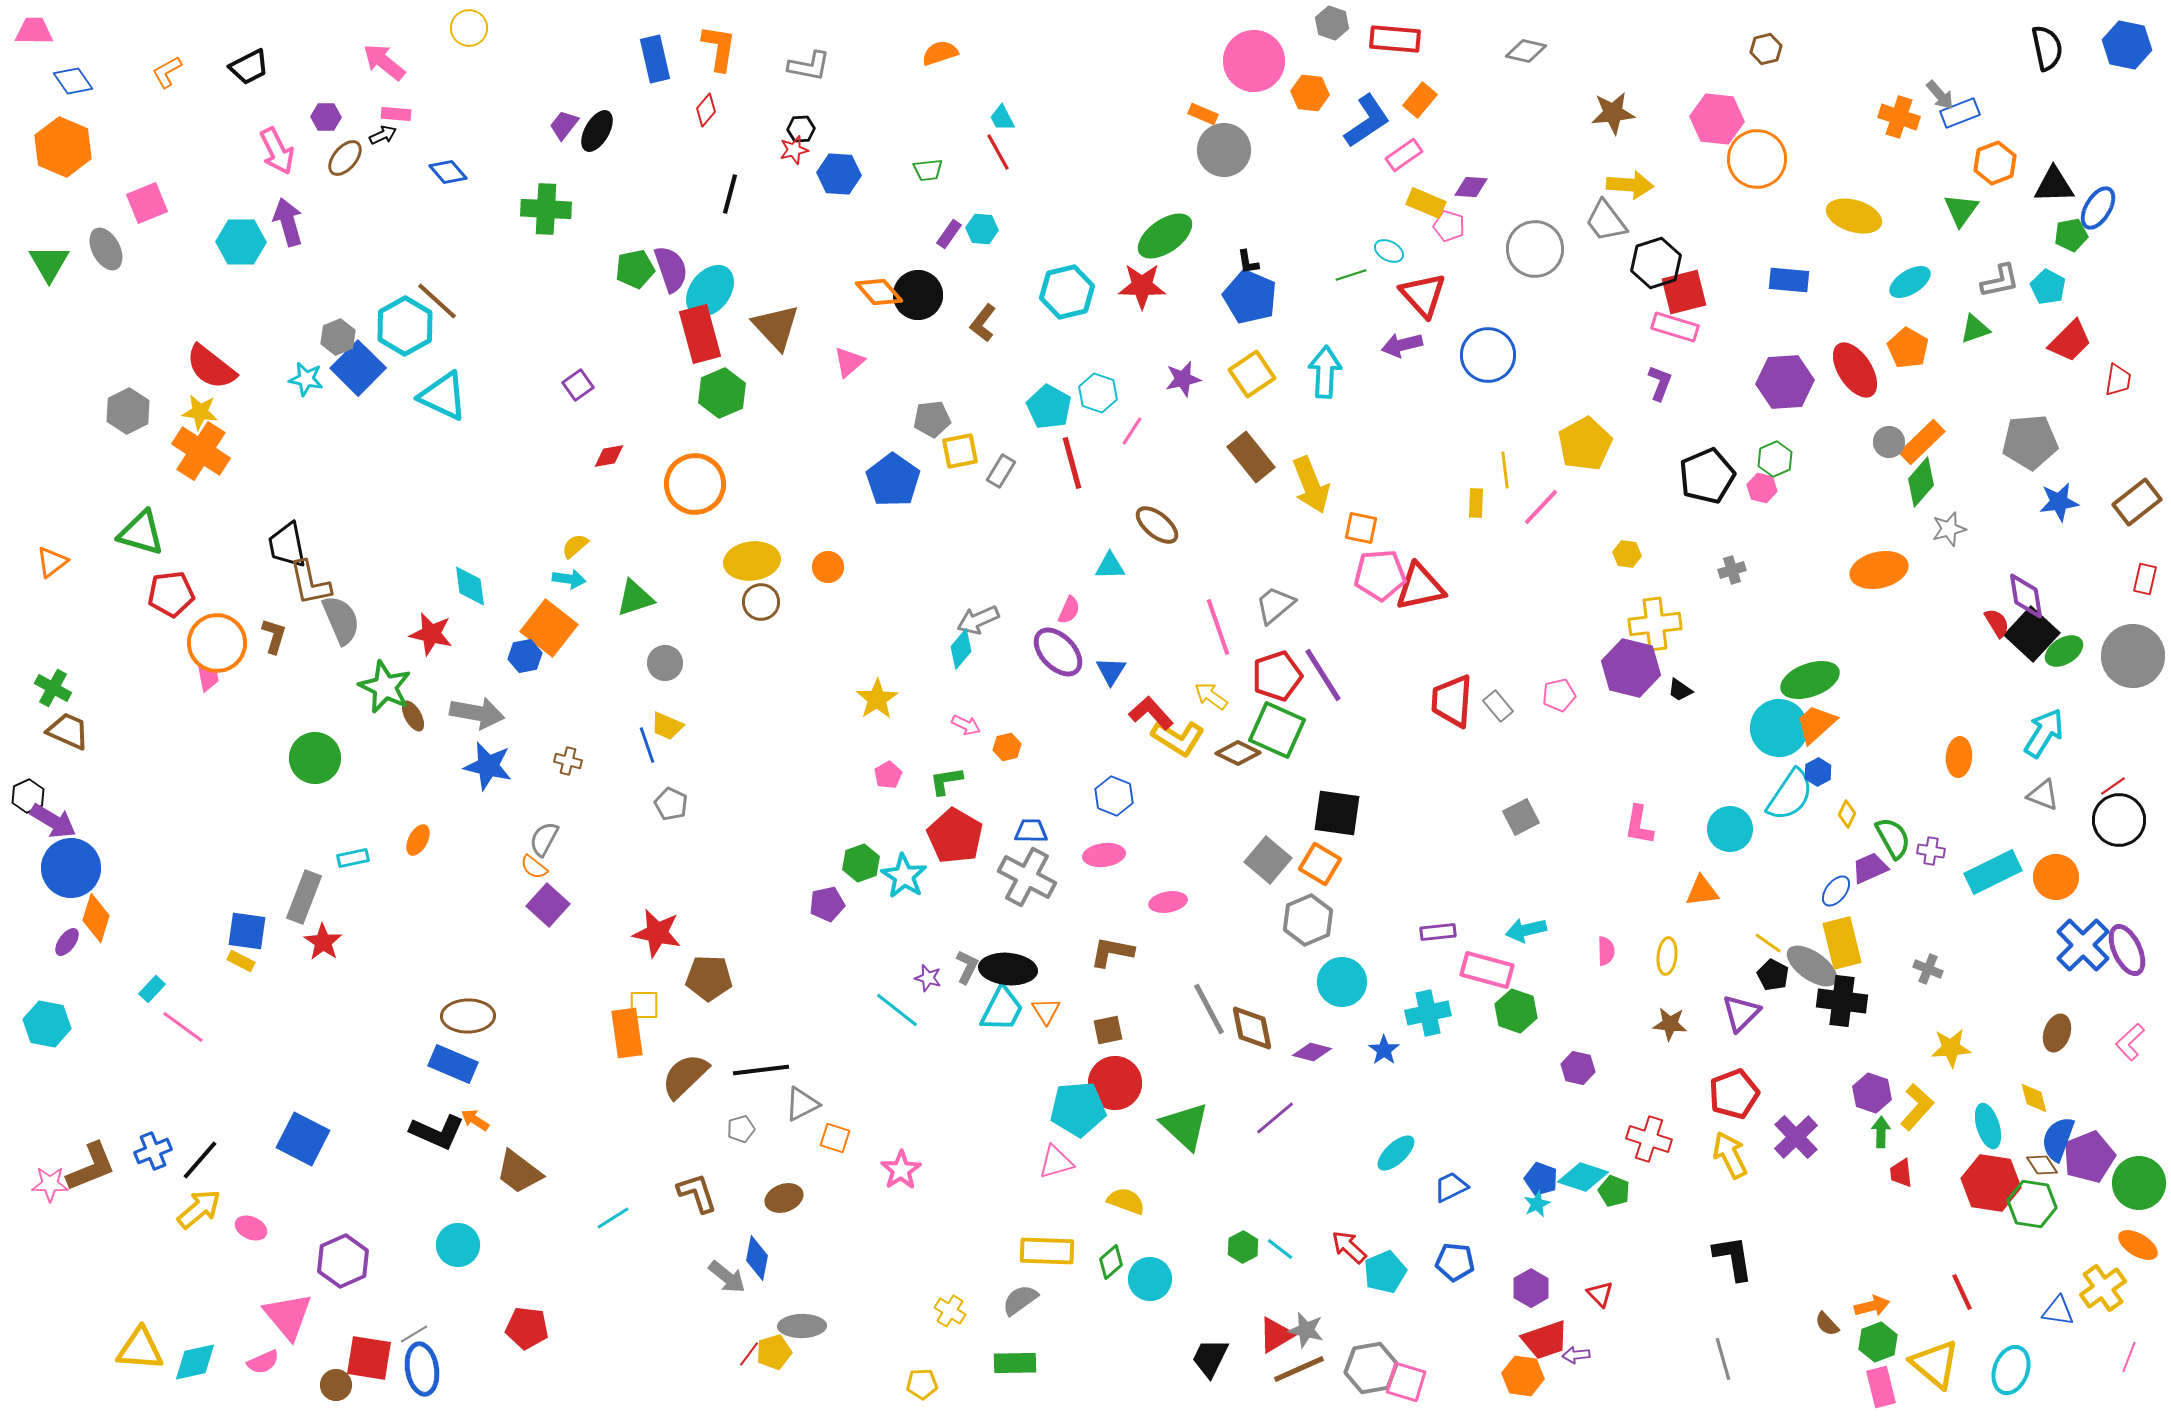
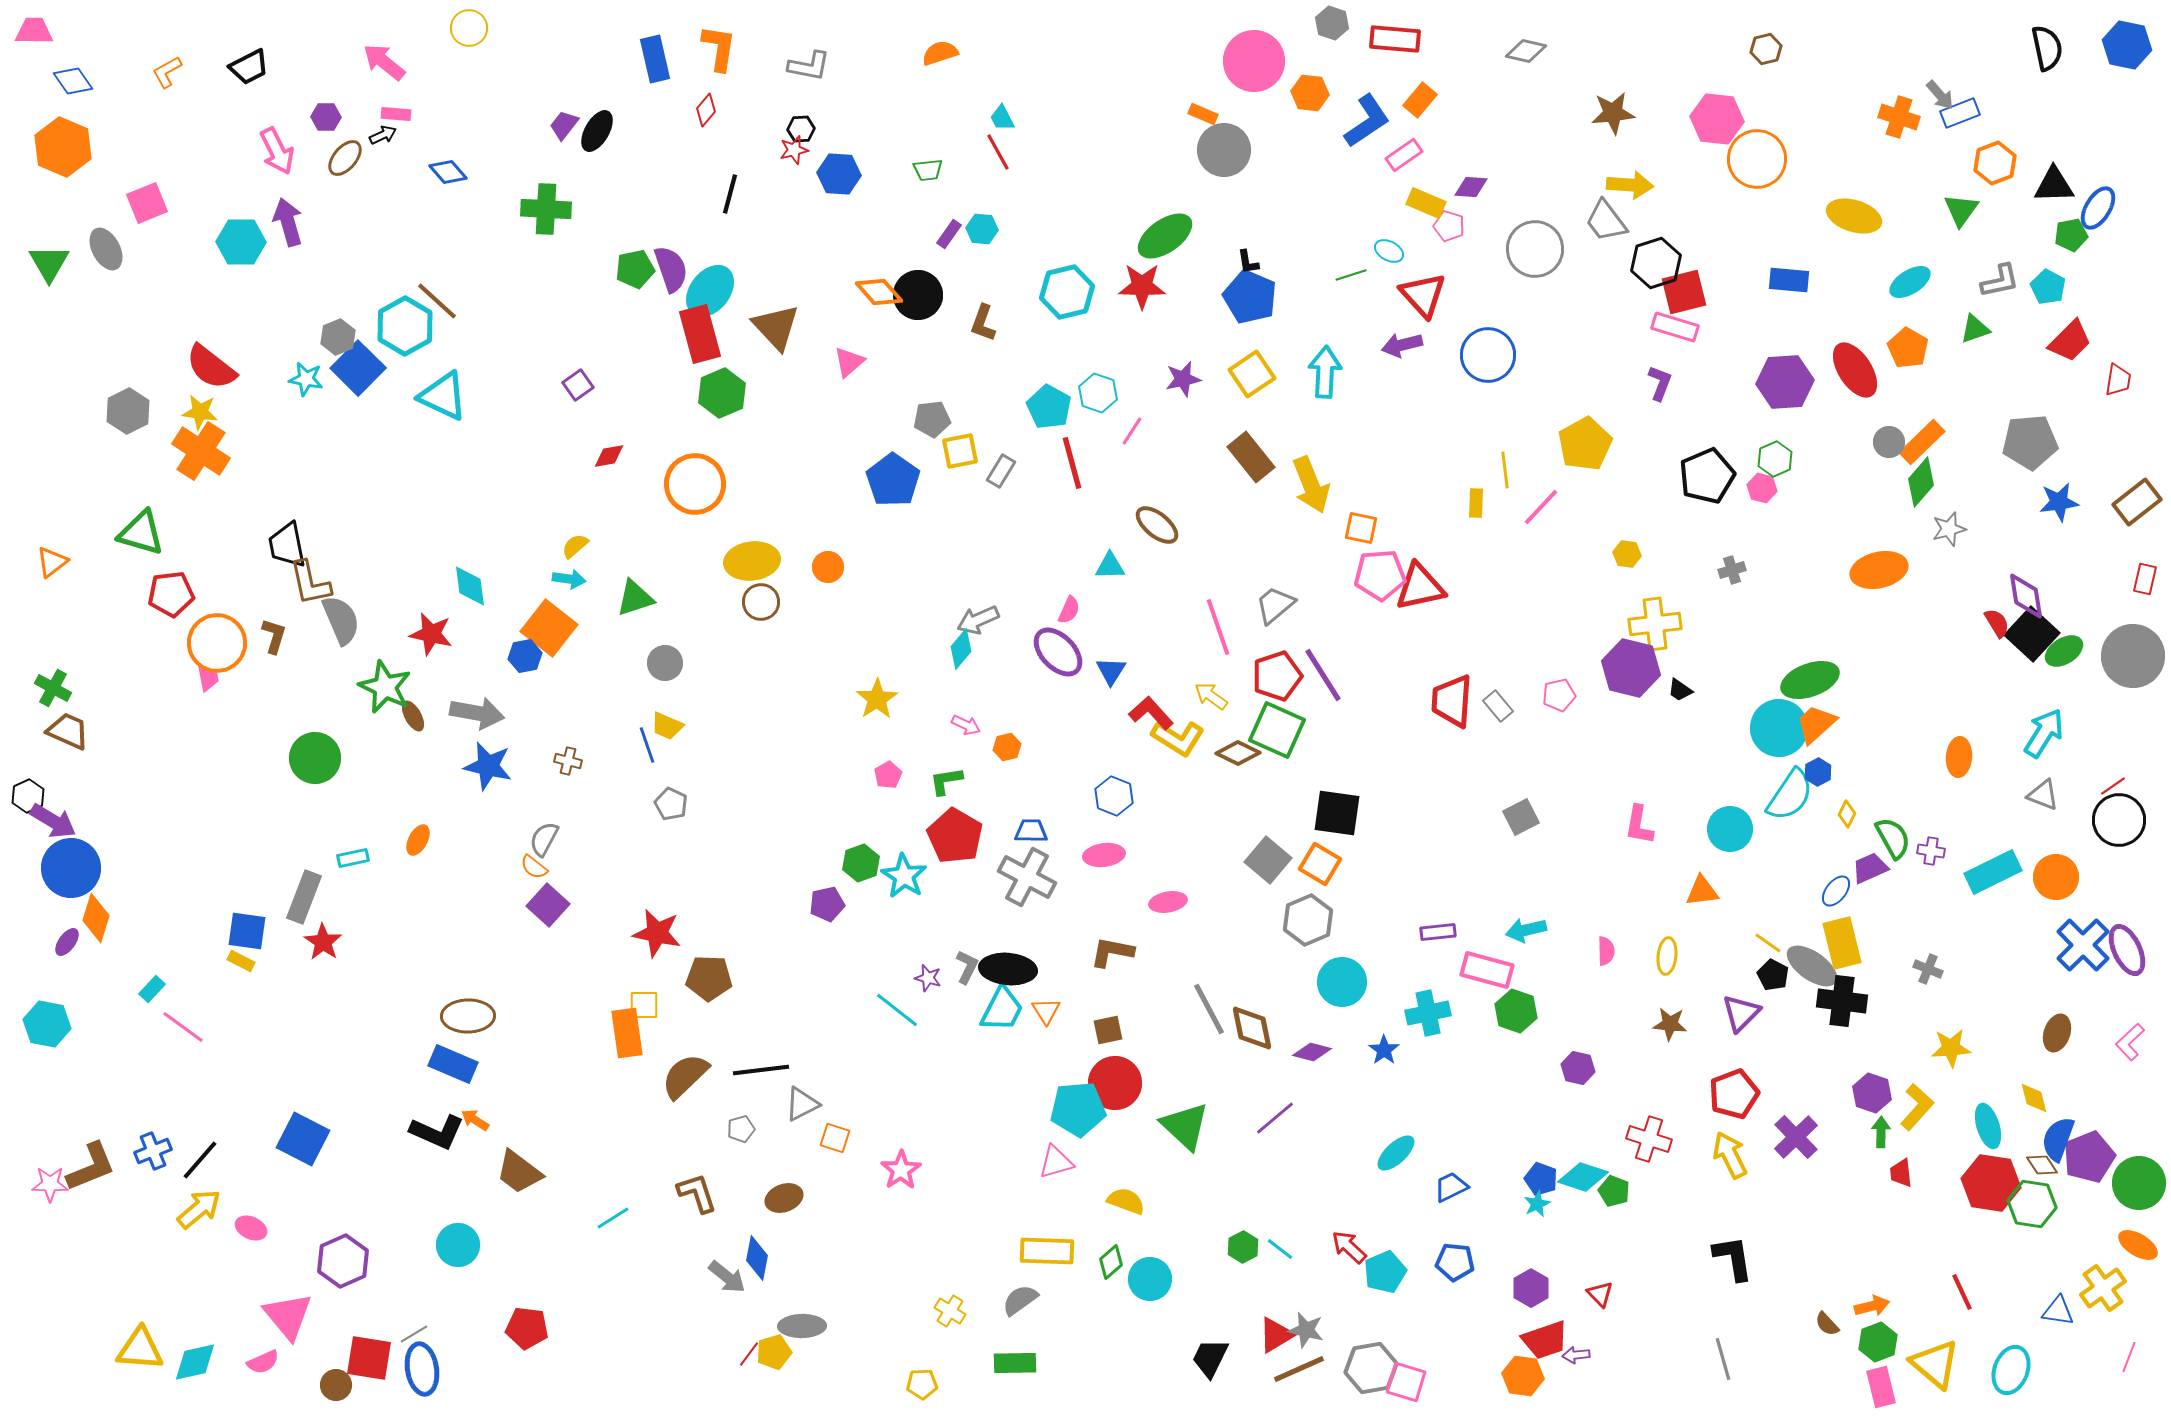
brown L-shape at (983, 323): rotated 18 degrees counterclockwise
